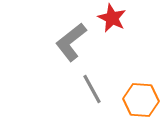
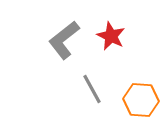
red star: moved 1 px left, 18 px down
gray L-shape: moved 7 px left, 2 px up
